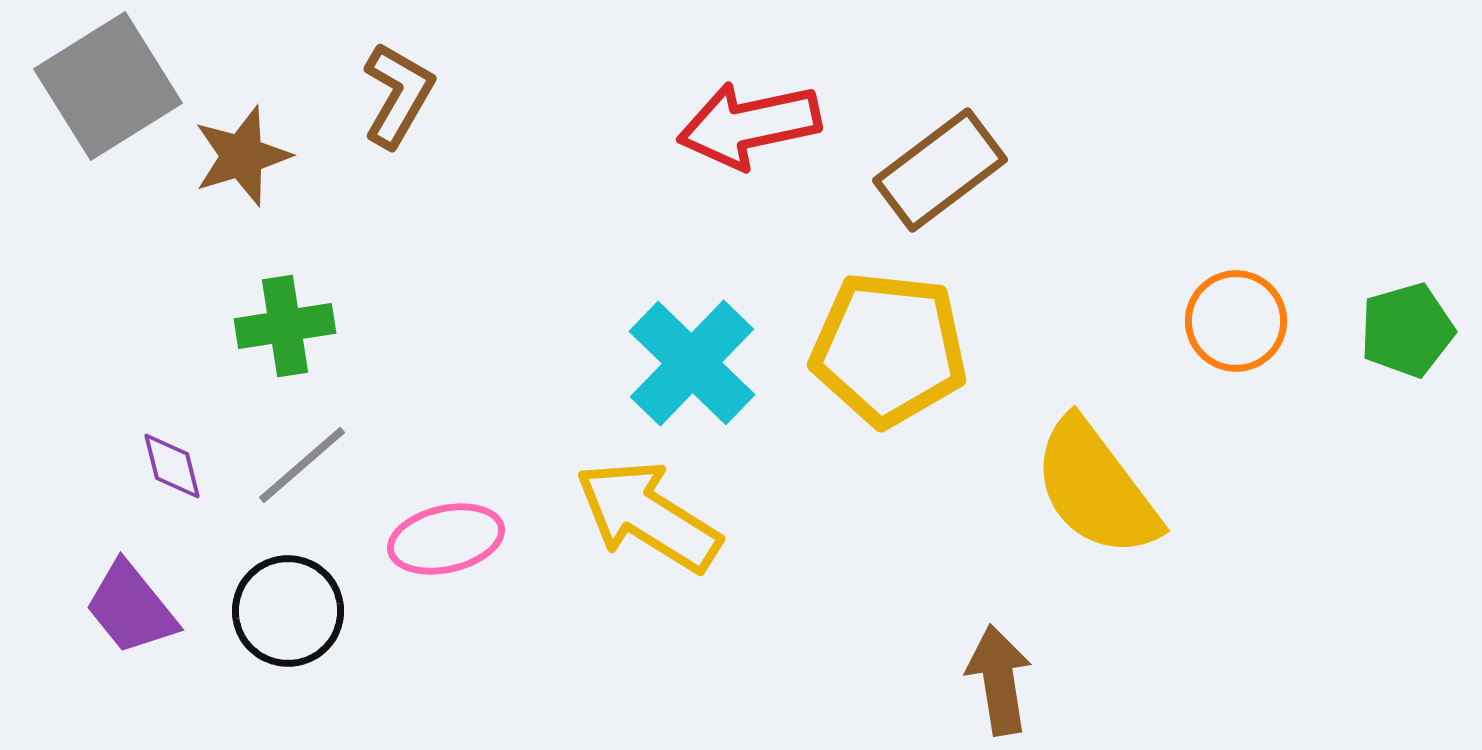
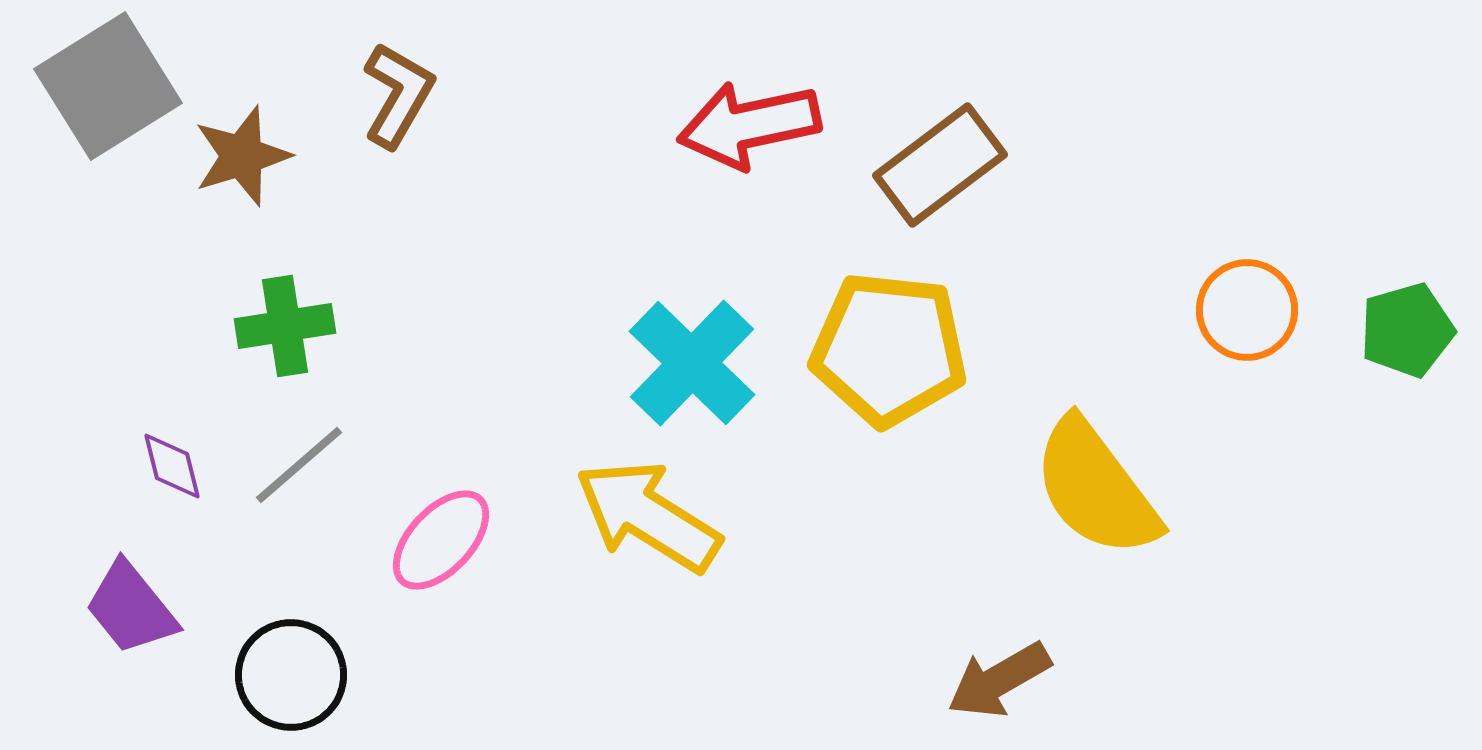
brown rectangle: moved 5 px up
orange circle: moved 11 px right, 11 px up
gray line: moved 3 px left
pink ellipse: moved 5 px left, 1 px down; rotated 34 degrees counterclockwise
black circle: moved 3 px right, 64 px down
brown arrow: rotated 111 degrees counterclockwise
